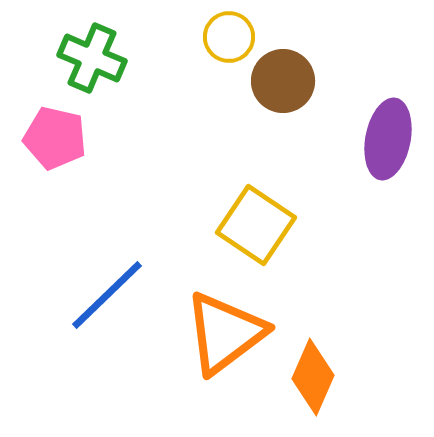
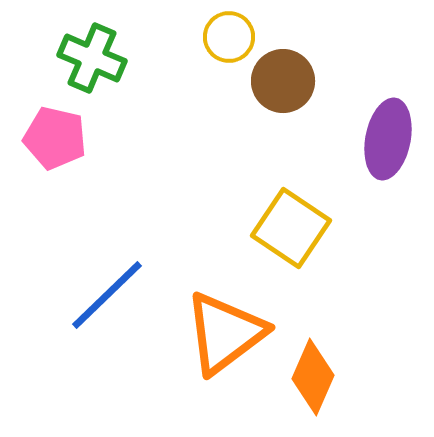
yellow square: moved 35 px right, 3 px down
